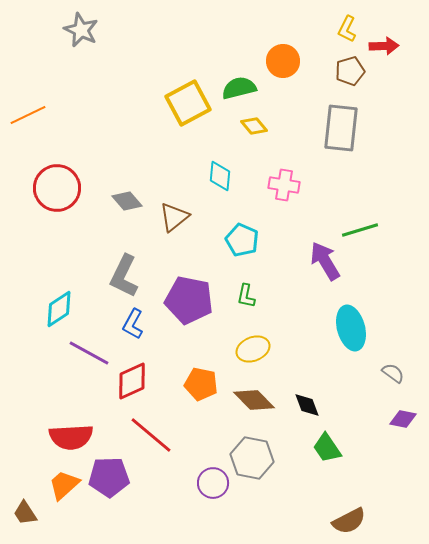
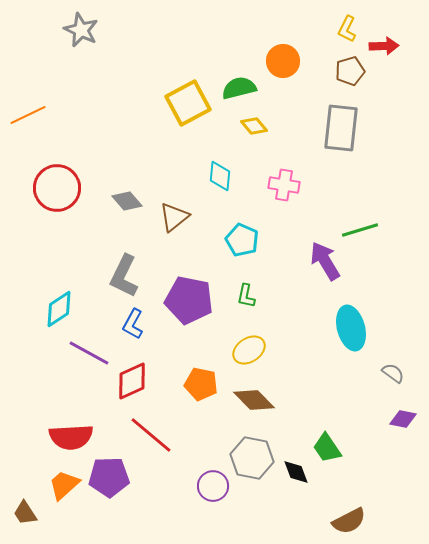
yellow ellipse at (253, 349): moved 4 px left, 1 px down; rotated 12 degrees counterclockwise
black diamond at (307, 405): moved 11 px left, 67 px down
purple circle at (213, 483): moved 3 px down
